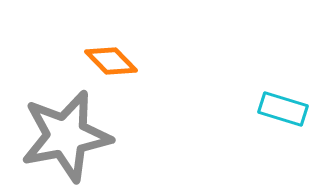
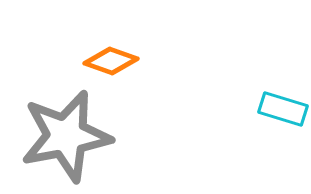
orange diamond: rotated 26 degrees counterclockwise
